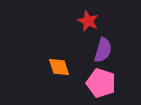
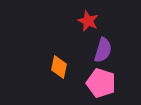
orange diamond: rotated 30 degrees clockwise
